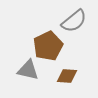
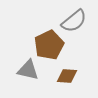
brown pentagon: moved 1 px right, 1 px up
